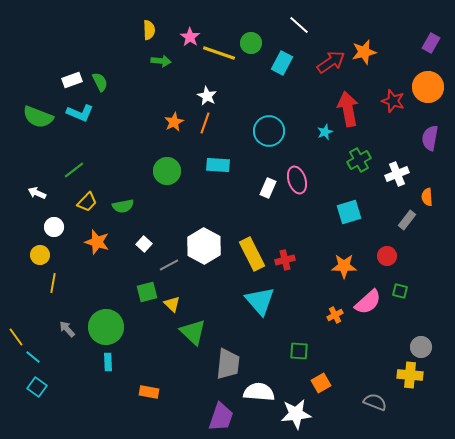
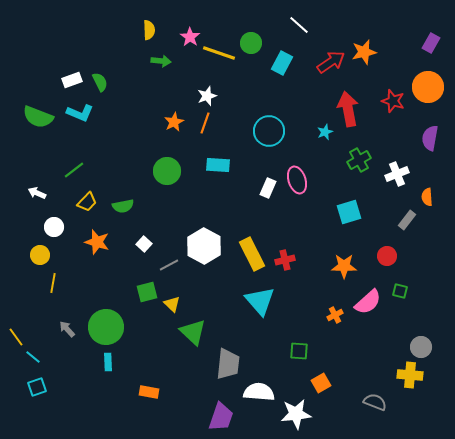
white star at (207, 96): rotated 24 degrees clockwise
cyan square at (37, 387): rotated 36 degrees clockwise
